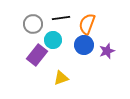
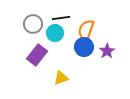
orange semicircle: moved 1 px left, 6 px down
cyan circle: moved 2 px right, 7 px up
blue circle: moved 2 px down
purple star: rotated 14 degrees counterclockwise
